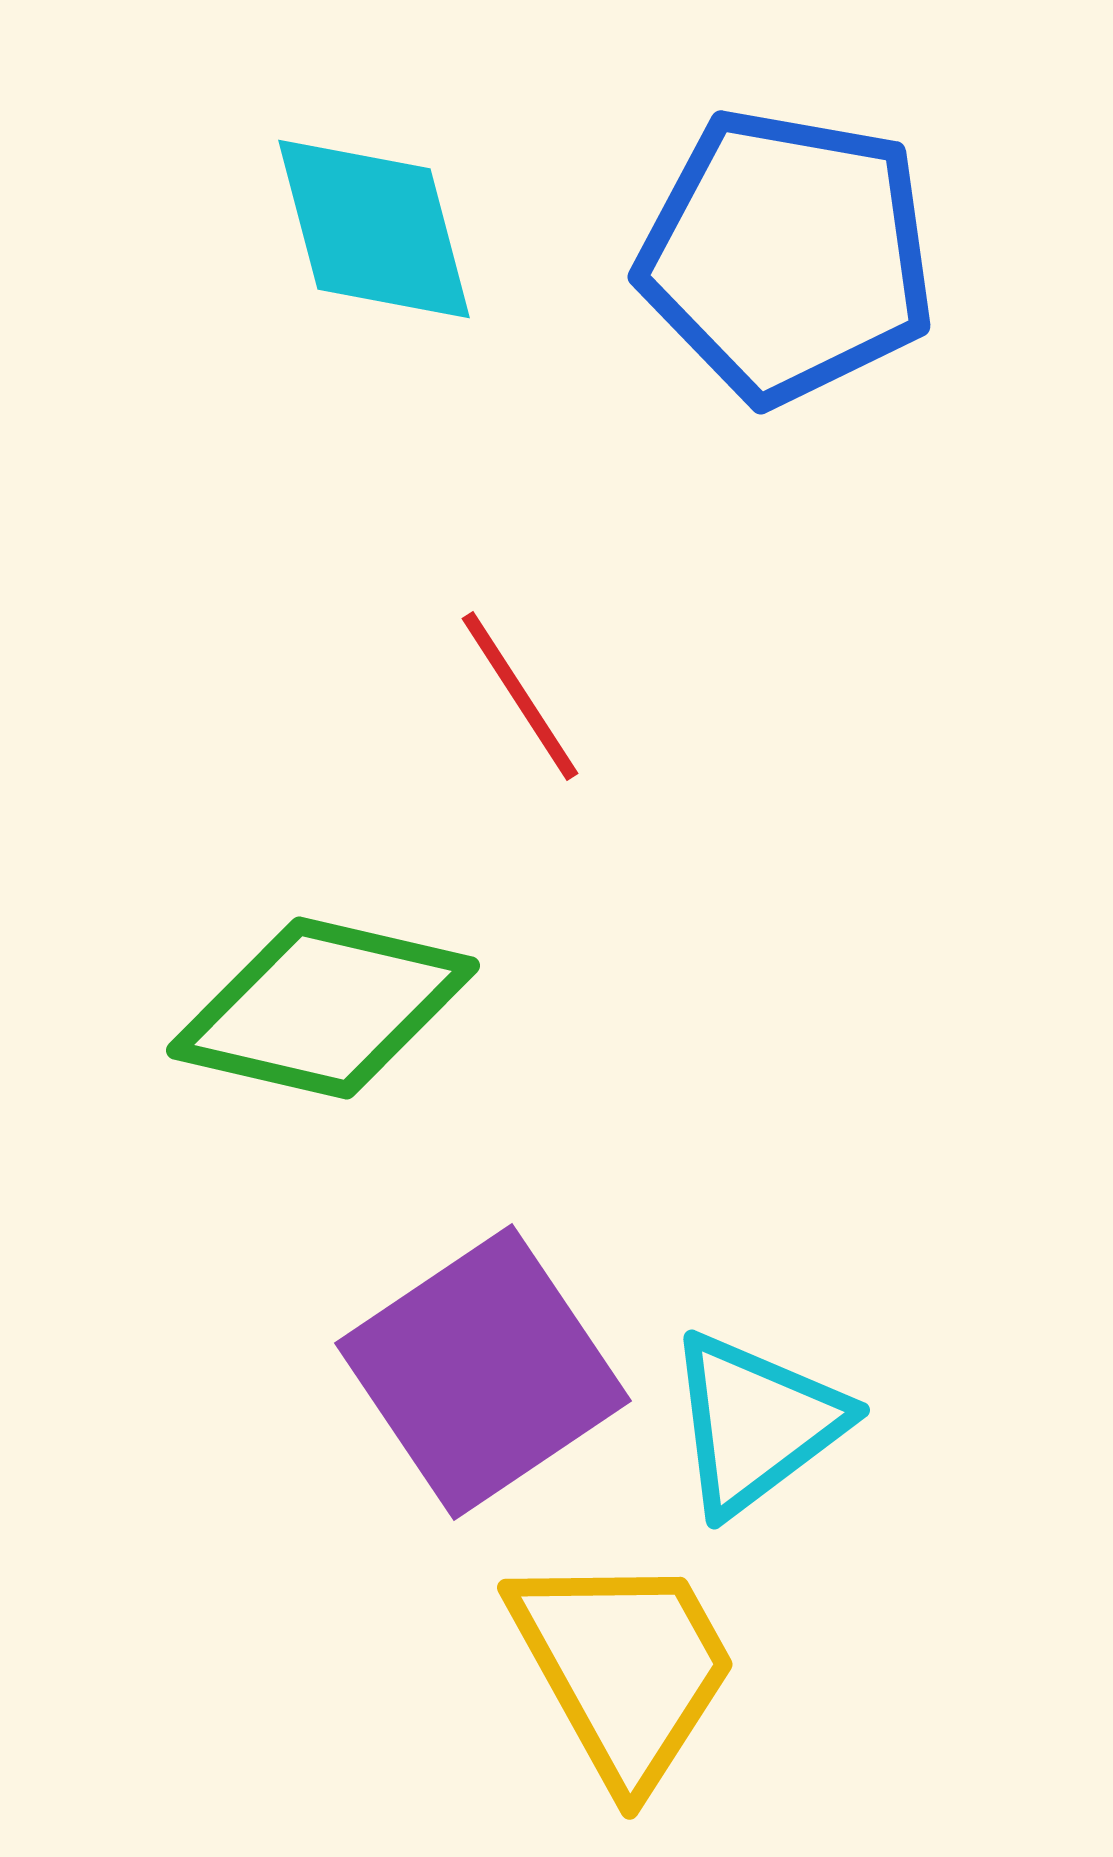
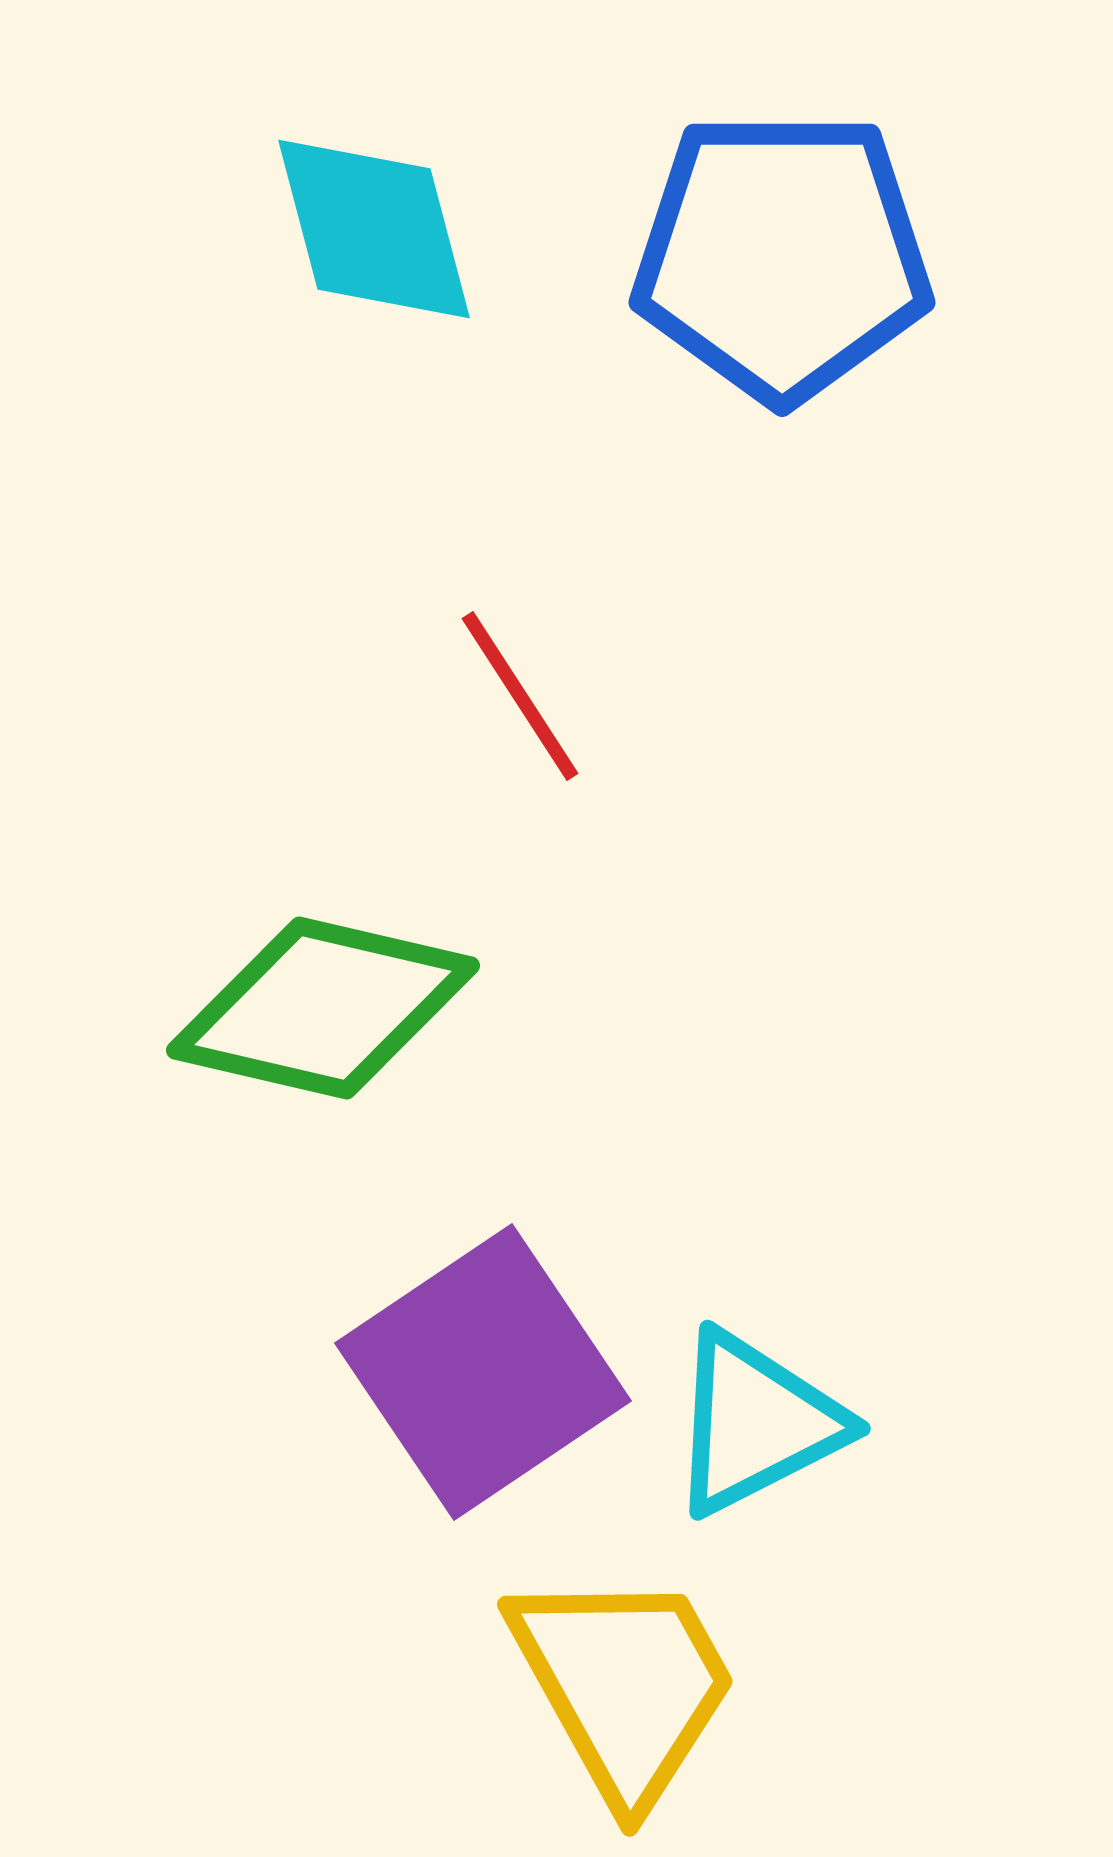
blue pentagon: moved 5 px left; rotated 10 degrees counterclockwise
cyan triangle: rotated 10 degrees clockwise
yellow trapezoid: moved 17 px down
